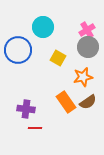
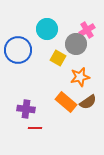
cyan circle: moved 4 px right, 2 px down
gray circle: moved 12 px left, 3 px up
orange star: moved 3 px left
orange rectangle: rotated 15 degrees counterclockwise
